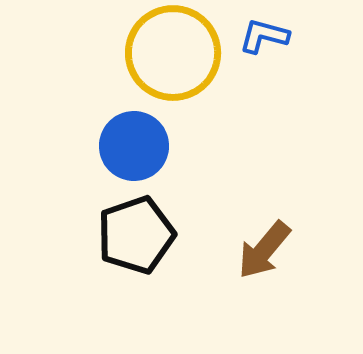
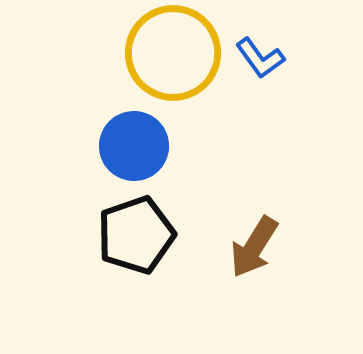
blue L-shape: moved 4 px left, 22 px down; rotated 141 degrees counterclockwise
brown arrow: moved 10 px left, 3 px up; rotated 8 degrees counterclockwise
